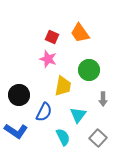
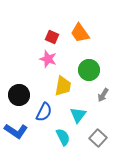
gray arrow: moved 4 px up; rotated 32 degrees clockwise
